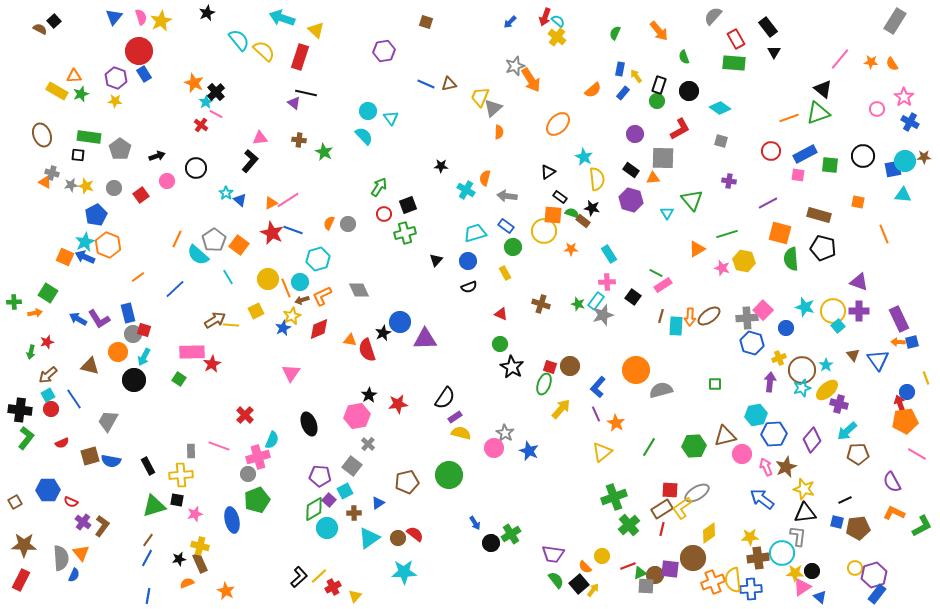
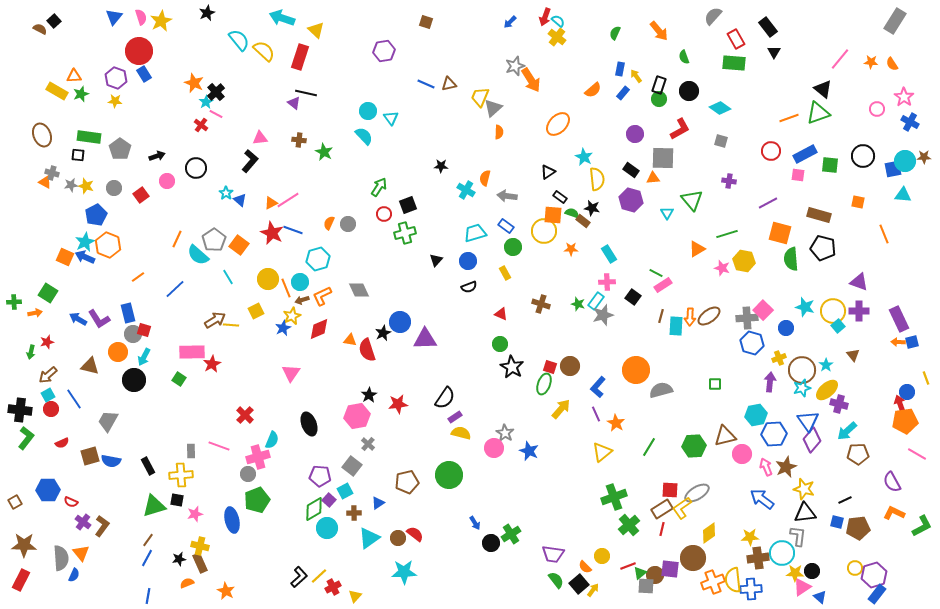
green circle at (657, 101): moved 2 px right, 2 px up
blue triangle at (878, 360): moved 70 px left, 61 px down
green triangle at (640, 573): rotated 16 degrees counterclockwise
